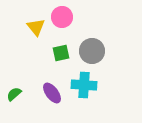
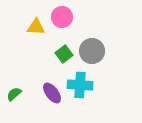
yellow triangle: rotated 48 degrees counterclockwise
green square: moved 3 px right, 1 px down; rotated 24 degrees counterclockwise
cyan cross: moved 4 px left
